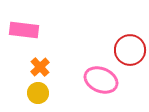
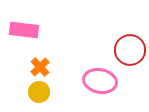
pink ellipse: moved 1 px left, 1 px down; rotated 12 degrees counterclockwise
yellow circle: moved 1 px right, 1 px up
